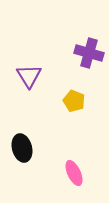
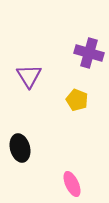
yellow pentagon: moved 3 px right, 1 px up
black ellipse: moved 2 px left
pink ellipse: moved 2 px left, 11 px down
